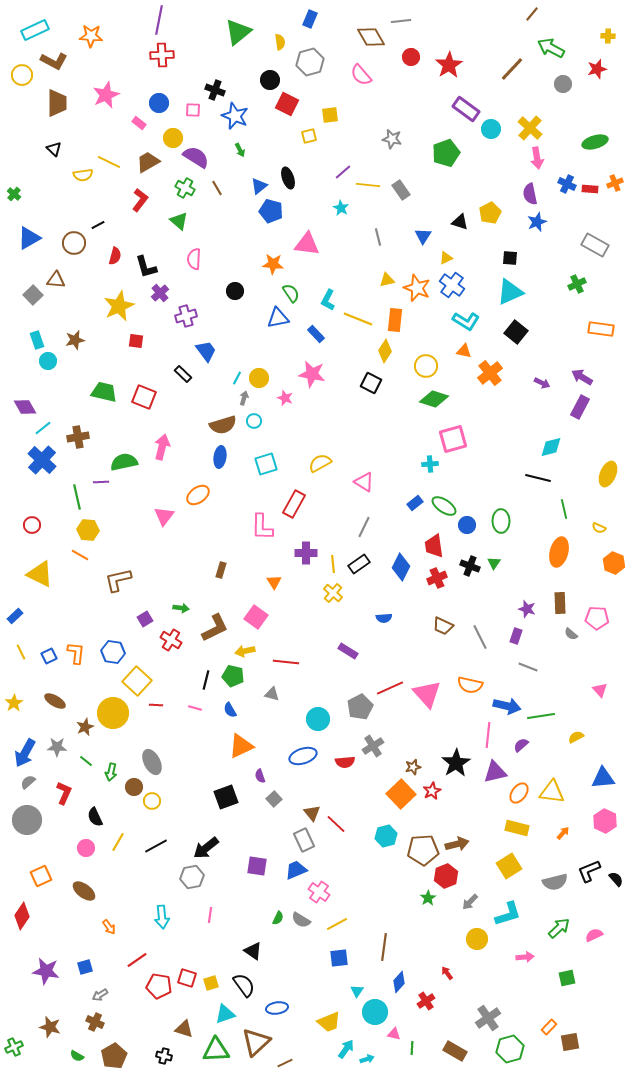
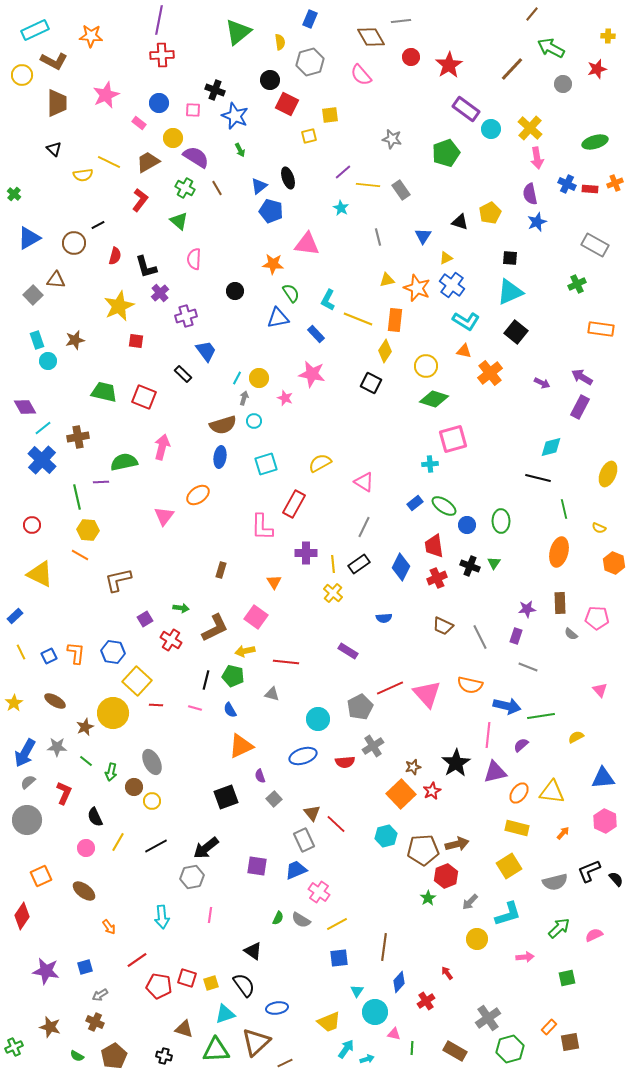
purple star at (527, 609): rotated 24 degrees counterclockwise
